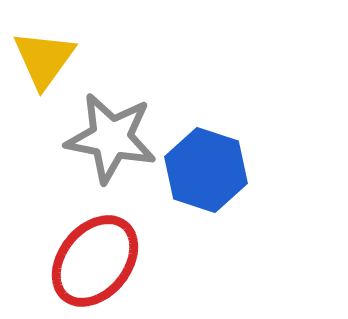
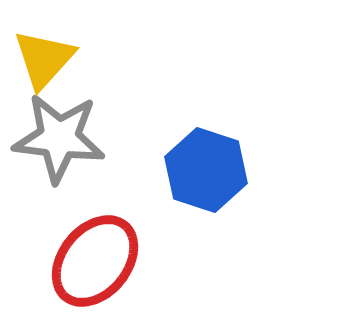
yellow triangle: rotated 6 degrees clockwise
gray star: moved 52 px left; rotated 4 degrees counterclockwise
